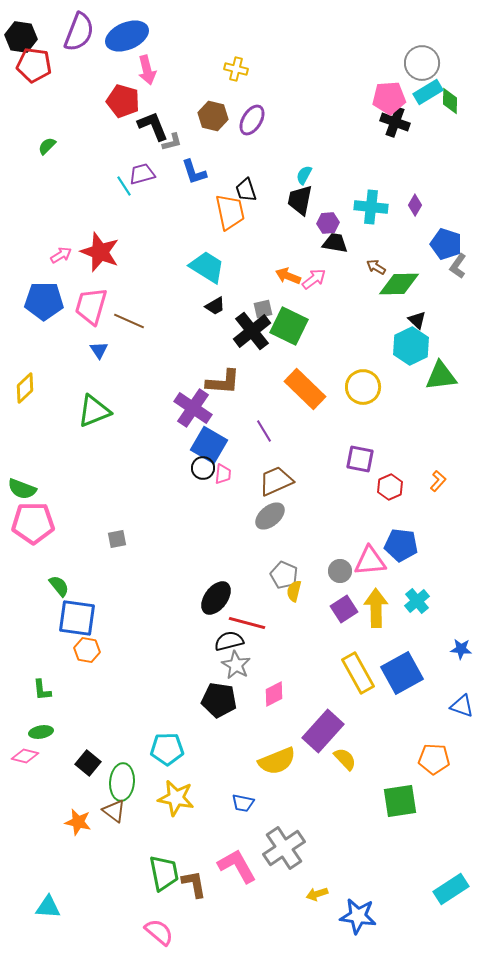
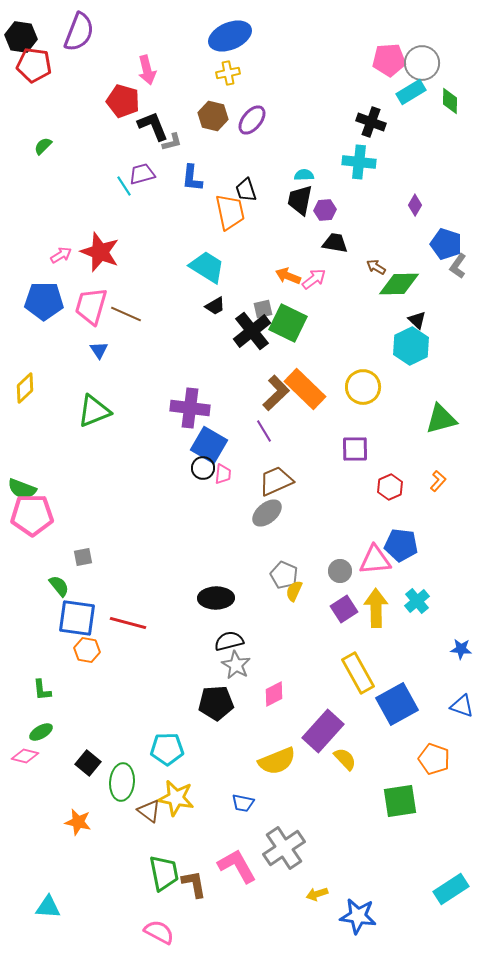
blue ellipse at (127, 36): moved 103 px right
yellow cross at (236, 69): moved 8 px left, 4 px down; rotated 25 degrees counterclockwise
cyan rectangle at (428, 92): moved 17 px left
pink pentagon at (389, 98): moved 38 px up
purple ellipse at (252, 120): rotated 8 degrees clockwise
black cross at (395, 122): moved 24 px left
green semicircle at (47, 146): moved 4 px left
blue L-shape at (194, 172): moved 2 px left, 6 px down; rotated 24 degrees clockwise
cyan semicircle at (304, 175): rotated 60 degrees clockwise
cyan cross at (371, 207): moved 12 px left, 45 px up
purple hexagon at (328, 223): moved 3 px left, 13 px up
brown line at (129, 321): moved 3 px left, 7 px up
green square at (289, 326): moved 1 px left, 3 px up
green triangle at (441, 376): moved 43 px down; rotated 8 degrees counterclockwise
brown L-shape at (223, 382): moved 53 px right, 11 px down; rotated 48 degrees counterclockwise
purple cross at (193, 408): moved 3 px left; rotated 27 degrees counterclockwise
purple square at (360, 459): moved 5 px left, 10 px up; rotated 12 degrees counterclockwise
gray ellipse at (270, 516): moved 3 px left, 3 px up
pink pentagon at (33, 523): moved 1 px left, 8 px up
gray square at (117, 539): moved 34 px left, 18 px down
pink triangle at (370, 561): moved 5 px right, 1 px up
yellow semicircle at (294, 591): rotated 10 degrees clockwise
black ellipse at (216, 598): rotated 52 degrees clockwise
red line at (247, 623): moved 119 px left
blue square at (402, 673): moved 5 px left, 31 px down
black pentagon at (219, 700): moved 3 px left, 3 px down; rotated 12 degrees counterclockwise
green ellipse at (41, 732): rotated 20 degrees counterclockwise
orange pentagon at (434, 759): rotated 16 degrees clockwise
brown triangle at (114, 811): moved 35 px right
pink semicircle at (159, 932): rotated 12 degrees counterclockwise
